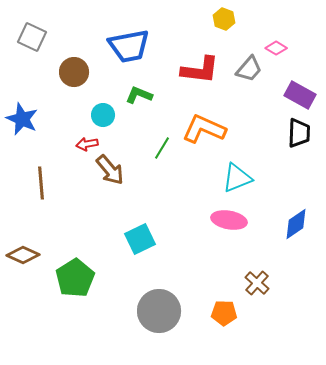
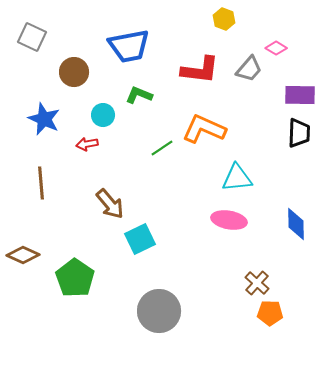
purple rectangle: rotated 28 degrees counterclockwise
blue star: moved 22 px right
green line: rotated 25 degrees clockwise
brown arrow: moved 34 px down
cyan triangle: rotated 16 degrees clockwise
blue diamond: rotated 56 degrees counterclockwise
green pentagon: rotated 6 degrees counterclockwise
orange pentagon: moved 46 px right
